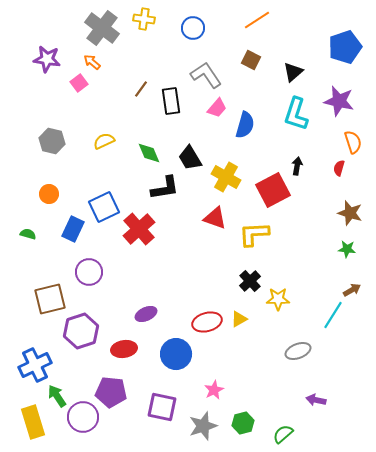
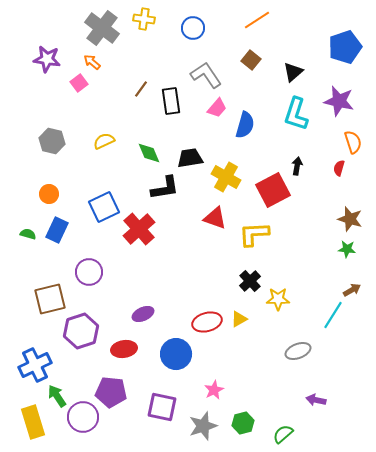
brown square at (251, 60): rotated 12 degrees clockwise
black trapezoid at (190, 158): rotated 112 degrees clockwise
brown star at (350, 213): moved 6 px down
blue rectangle at (73, 229): moved 16 px left, 1 px down
purple ellipse at (146, 314): moved 3 px left
